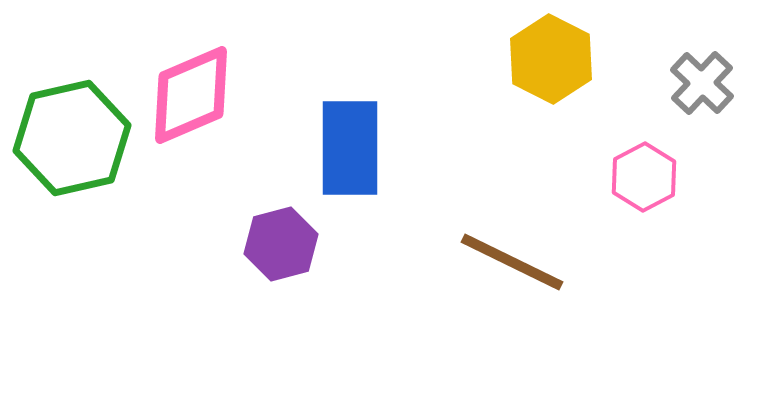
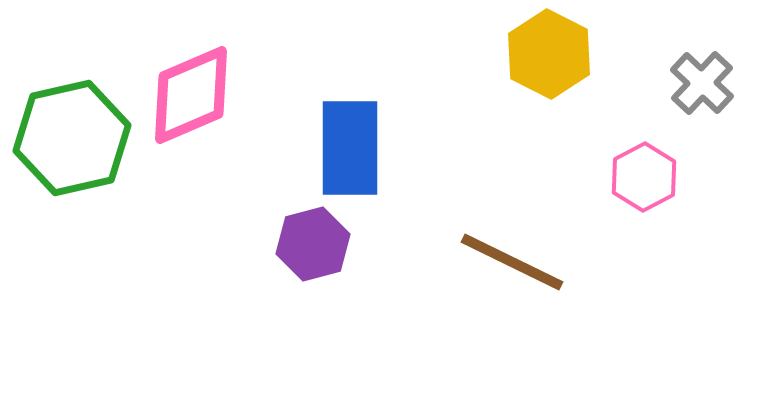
yellow hexagon: moved 2 px left, 5 px up
purple hexagon: moved 32 px right
